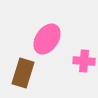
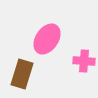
brown rectangle: moved 1 px left, 1 px down
